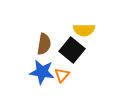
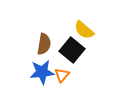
yellow semicircle: rotated 40 degrees clockwise
blue star: rotated 15 degrees counterclockwise
